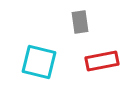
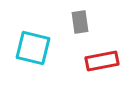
cyan square: moved 6 px left, 14 px up
